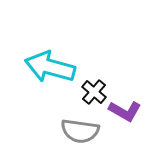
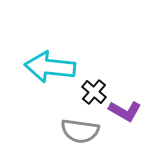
cyan arrow: rotated 9 degrees counterclockwise
